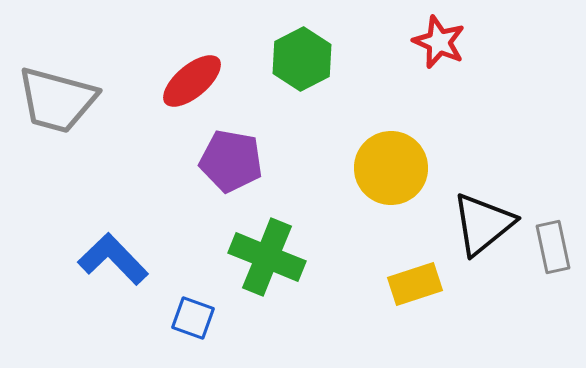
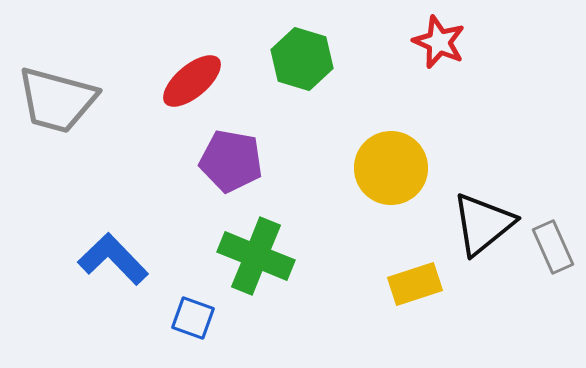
green hexagon: rotated 16 degrees counterclockwise
gray rectangle: rotated 12 degrees counterclockwise
green cross: moved 11 px left, 1 px up
